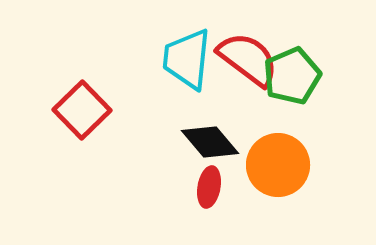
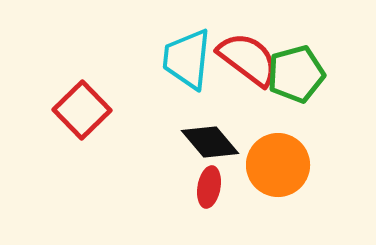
green pentagon: moved 4 px right, 2 px up; rotated 8 degrees clockwise
